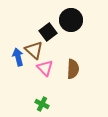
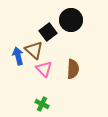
blue arrow: moved 1 px up
pink triangle: moved 1 px left, 1 px down
